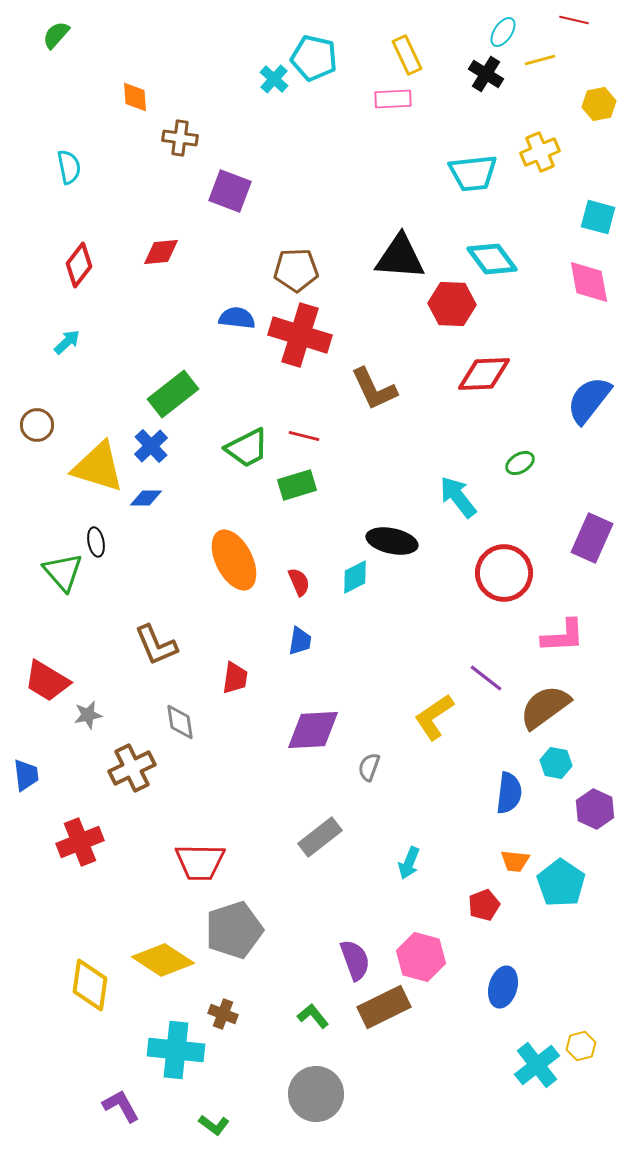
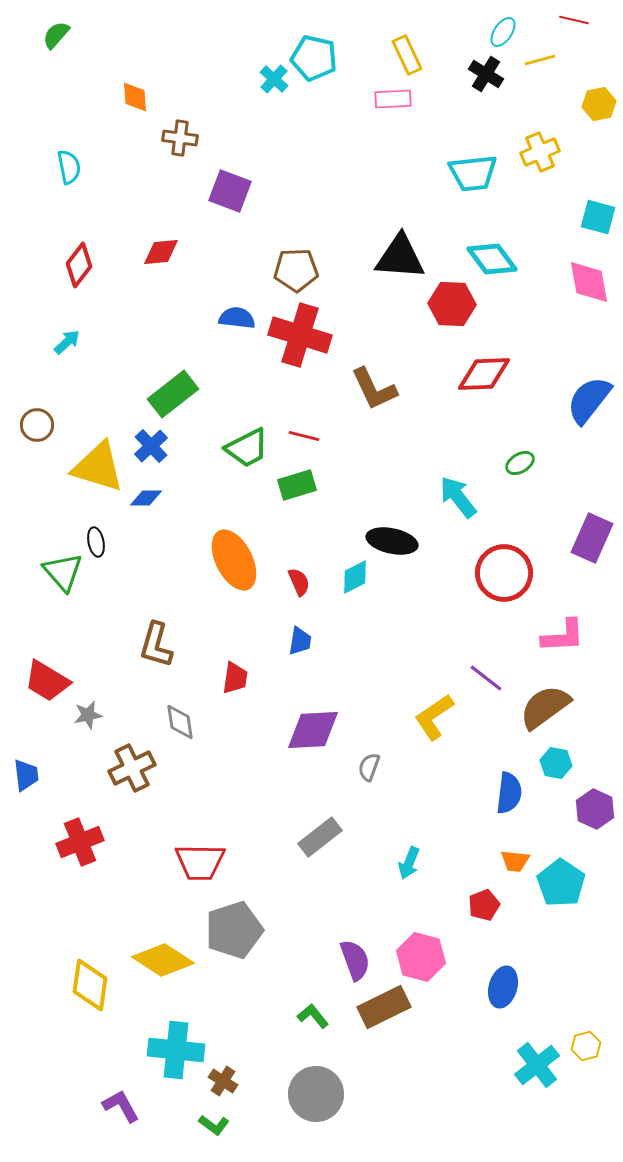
brown L-shape at (156, 645): rotated 39 degrees clockwise
brown cross at (223, 1014): moved 67 px down; rotated 12 degrees clockwise
yellow hexagon at (581, 1046): moved 5 px right
